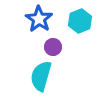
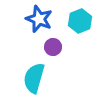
blue star: rotated 12 degrees counterclockwise
cyan semicircle: moved 7 px left, 2 px down
